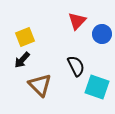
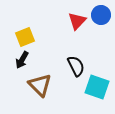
blue circle: moved 1 px left, 19 px up
black arrow: rotated 12 degrees counterclockwise
